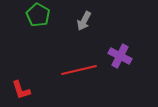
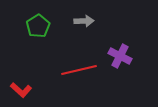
green pentagon: moved 11 px down; rotated 10 degrees clockwise
gray arrow: rotated 120 degrees counterclockwise
red L-shape: rotated 30 degrees counterclockwise
